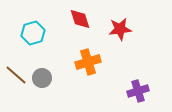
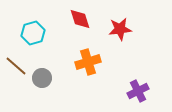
brown line: moved 9 px up
purple cross: rotated 10 degrees counterclockwise
